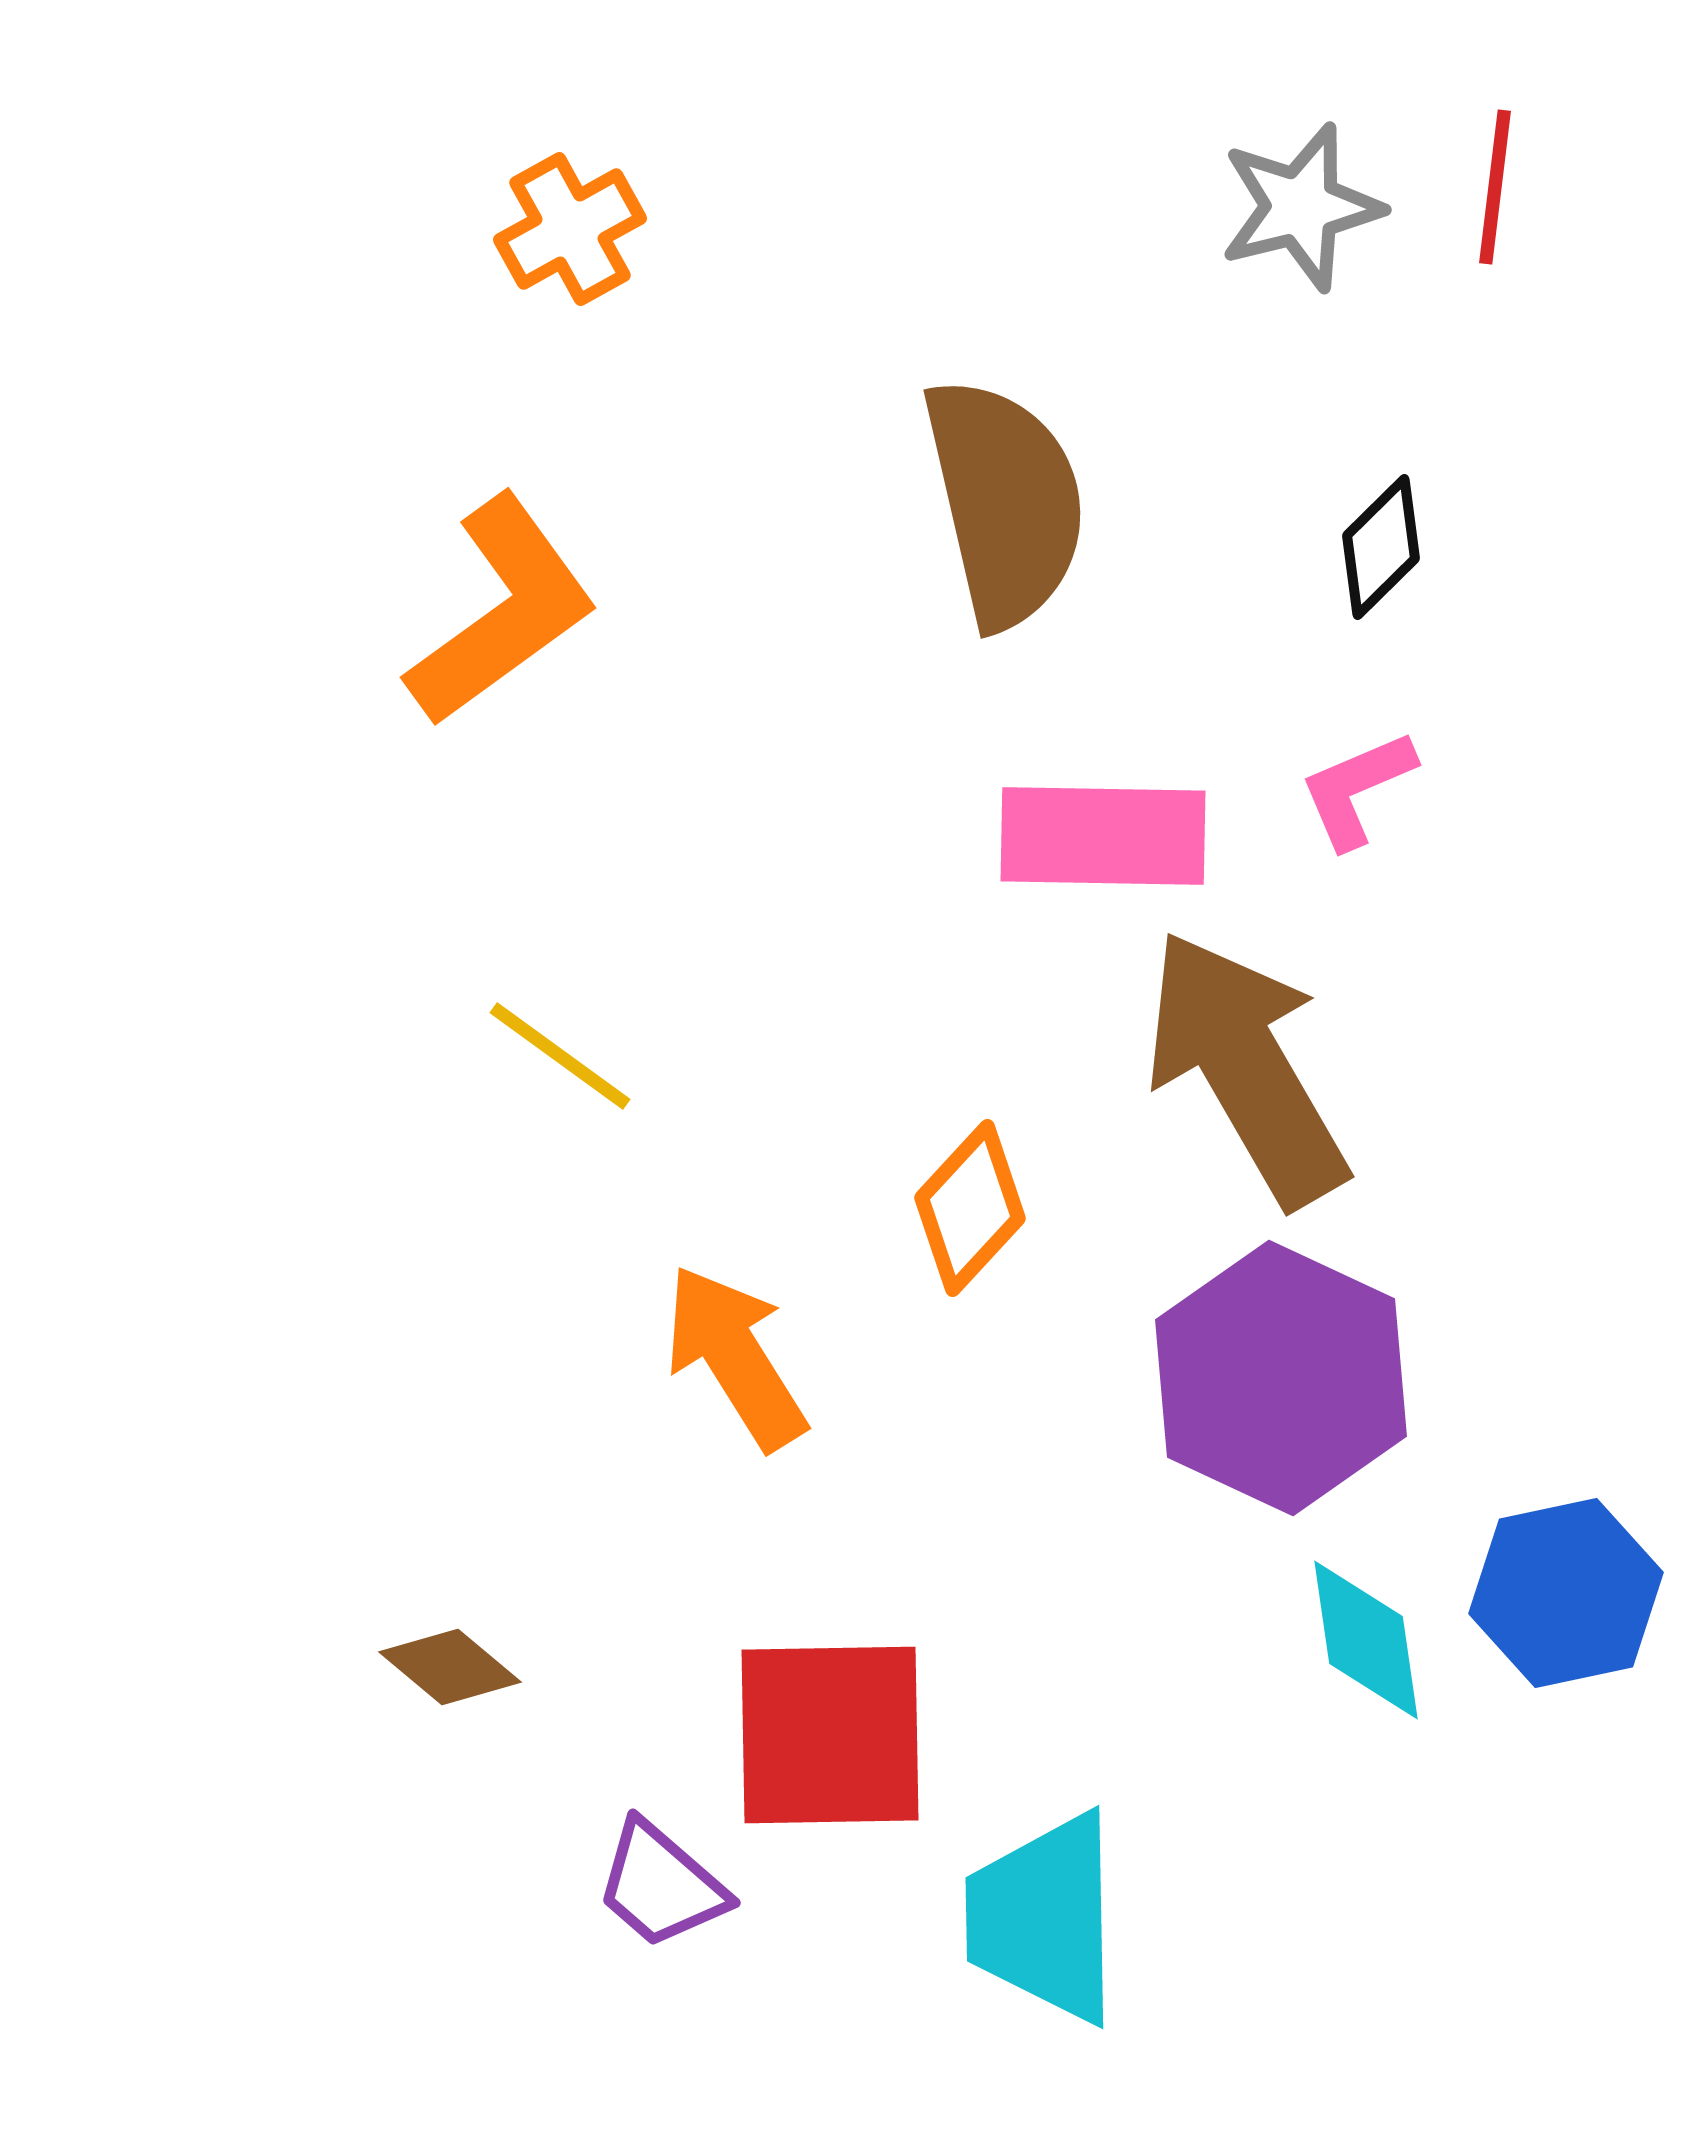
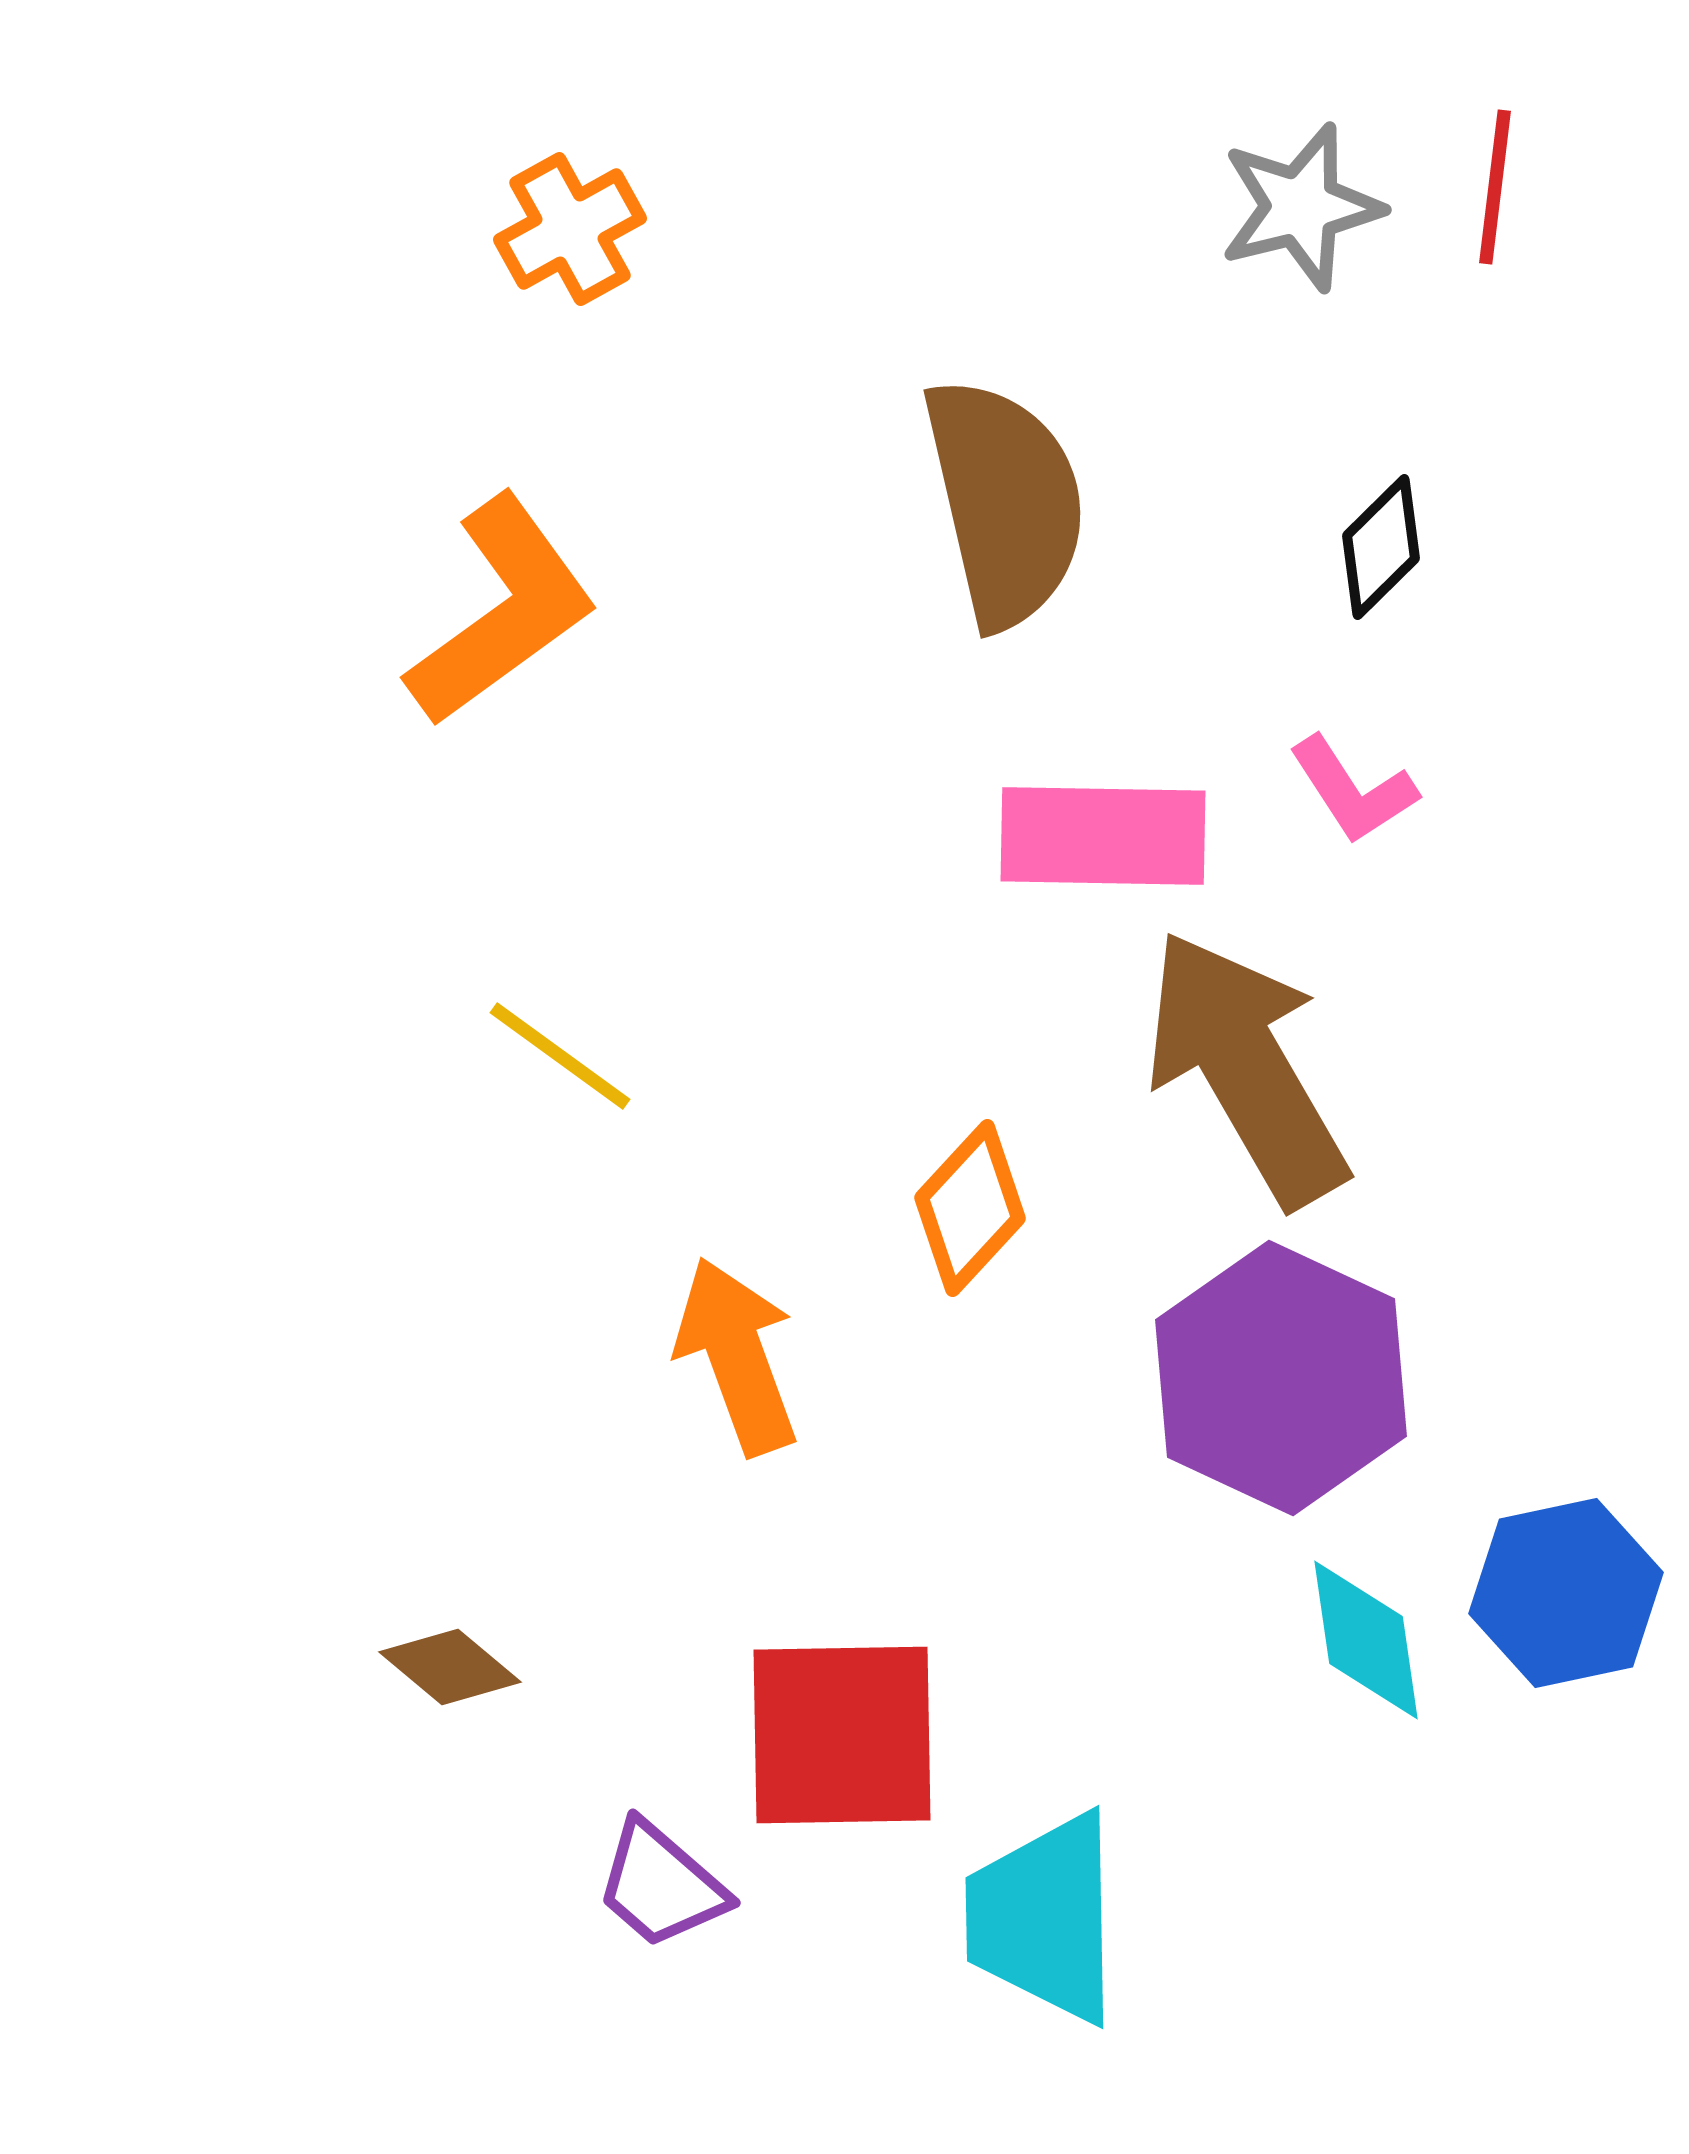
pink L-shape: moved 4 px left, 1 px down; rotated 100 degrees counterclockwise
orange arrow: moved 2 px right, 1 px up; rotated 12 degrees clockwise
red square: moved 12 px right
